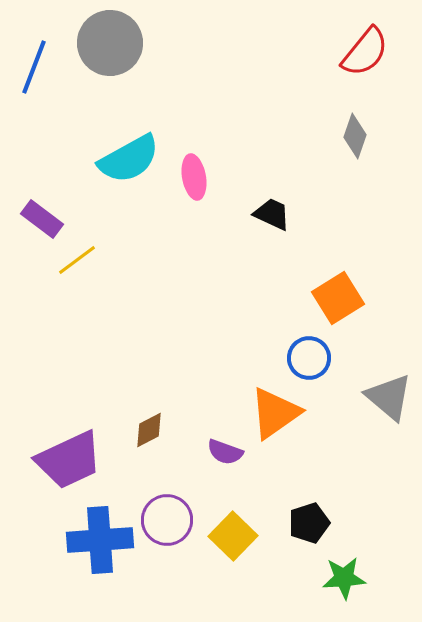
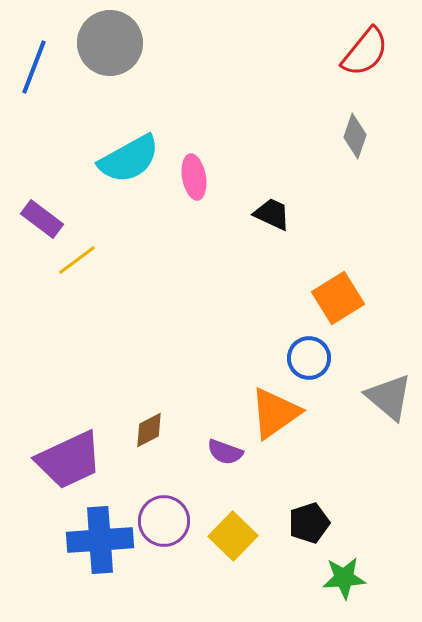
purple circle: moved 3 px left, 1 px down
